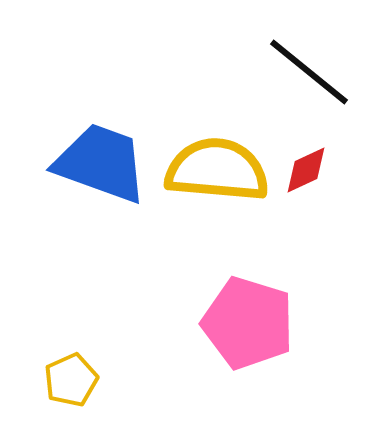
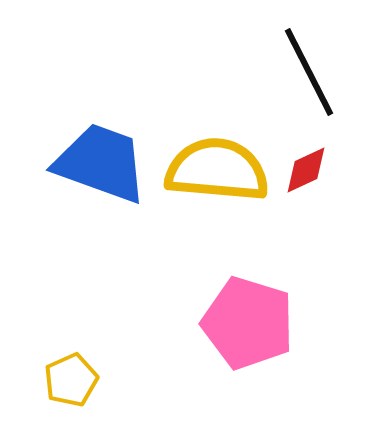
black line: rotated 24 degrees clockwise
